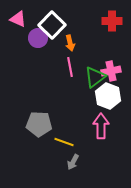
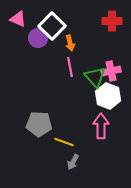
white square: moved 1 px down
green triangle: rotated 35 degrees counterclockwise
